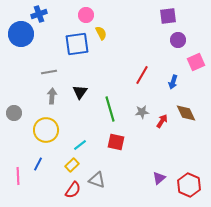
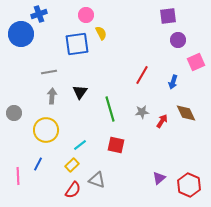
red square: moved 3 px down
